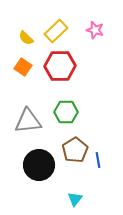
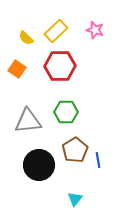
orange square: moved 6 px left, 2 px down
